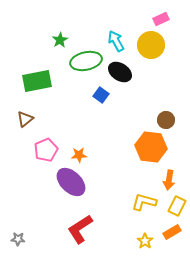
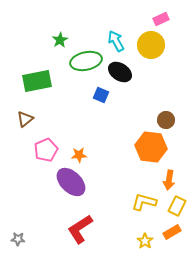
blue square: rotated 14 degrees counterclockwise
